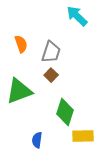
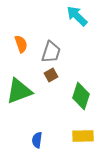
brown square: rotated 16 degrees clockwise
green diamond: moved 16 px right, 16 px up
